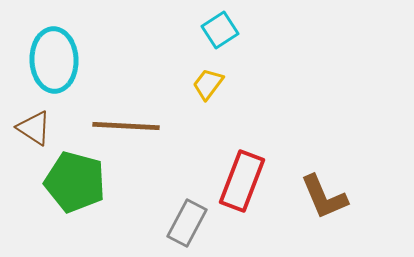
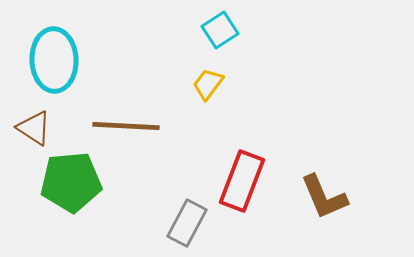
green pentagon: moved 4 px left; rotated 20 degrees counterclockwise
